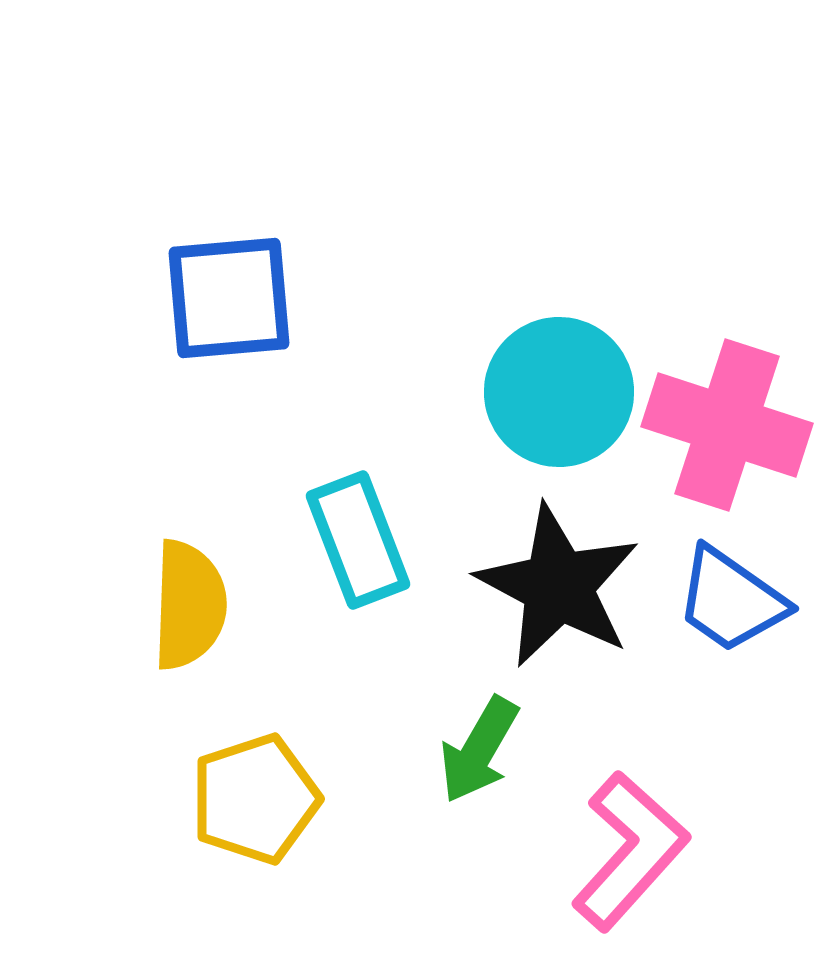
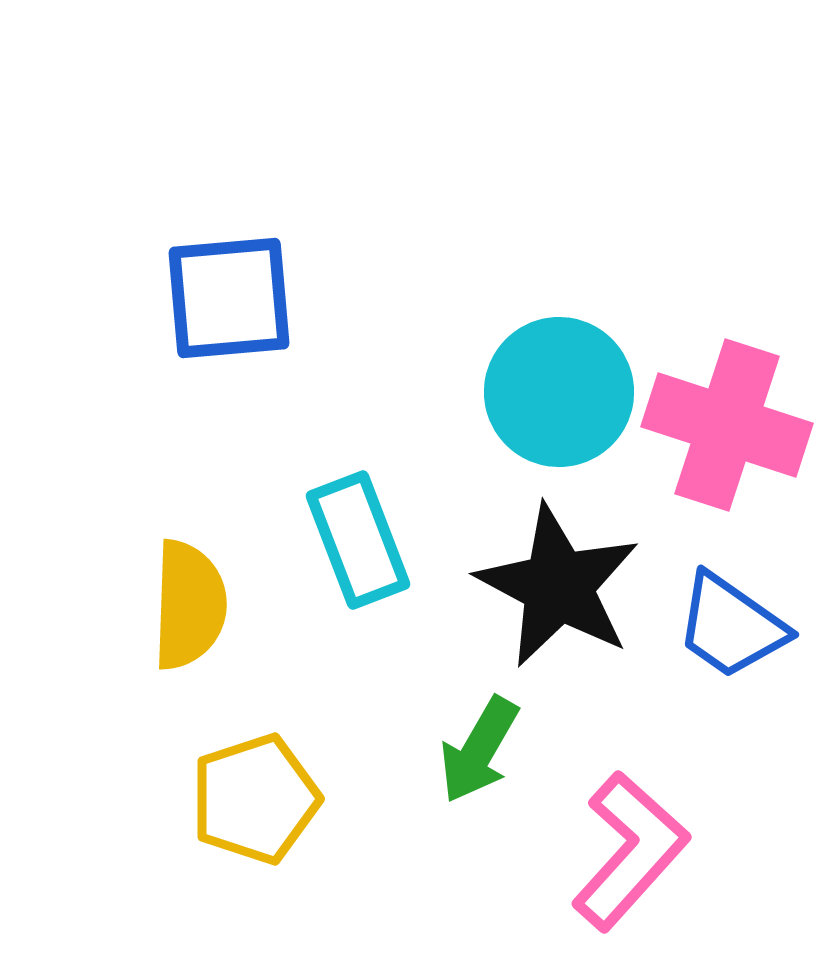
blue trapezoid: moved 26 px down
